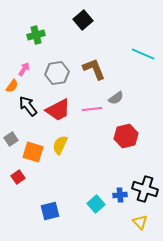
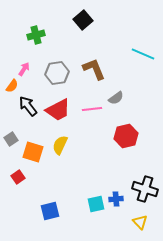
blue cross: moved 4 px left, 4 px down
cyan square: rotated 30 degrees clockwise
